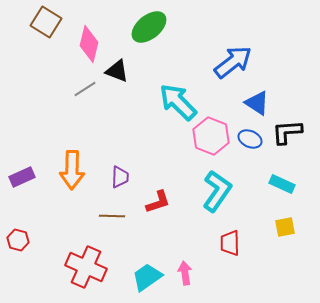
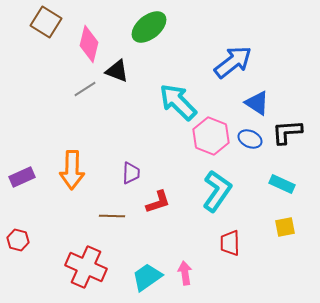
purple trapezoid: moved 11 px right, 4 px up
